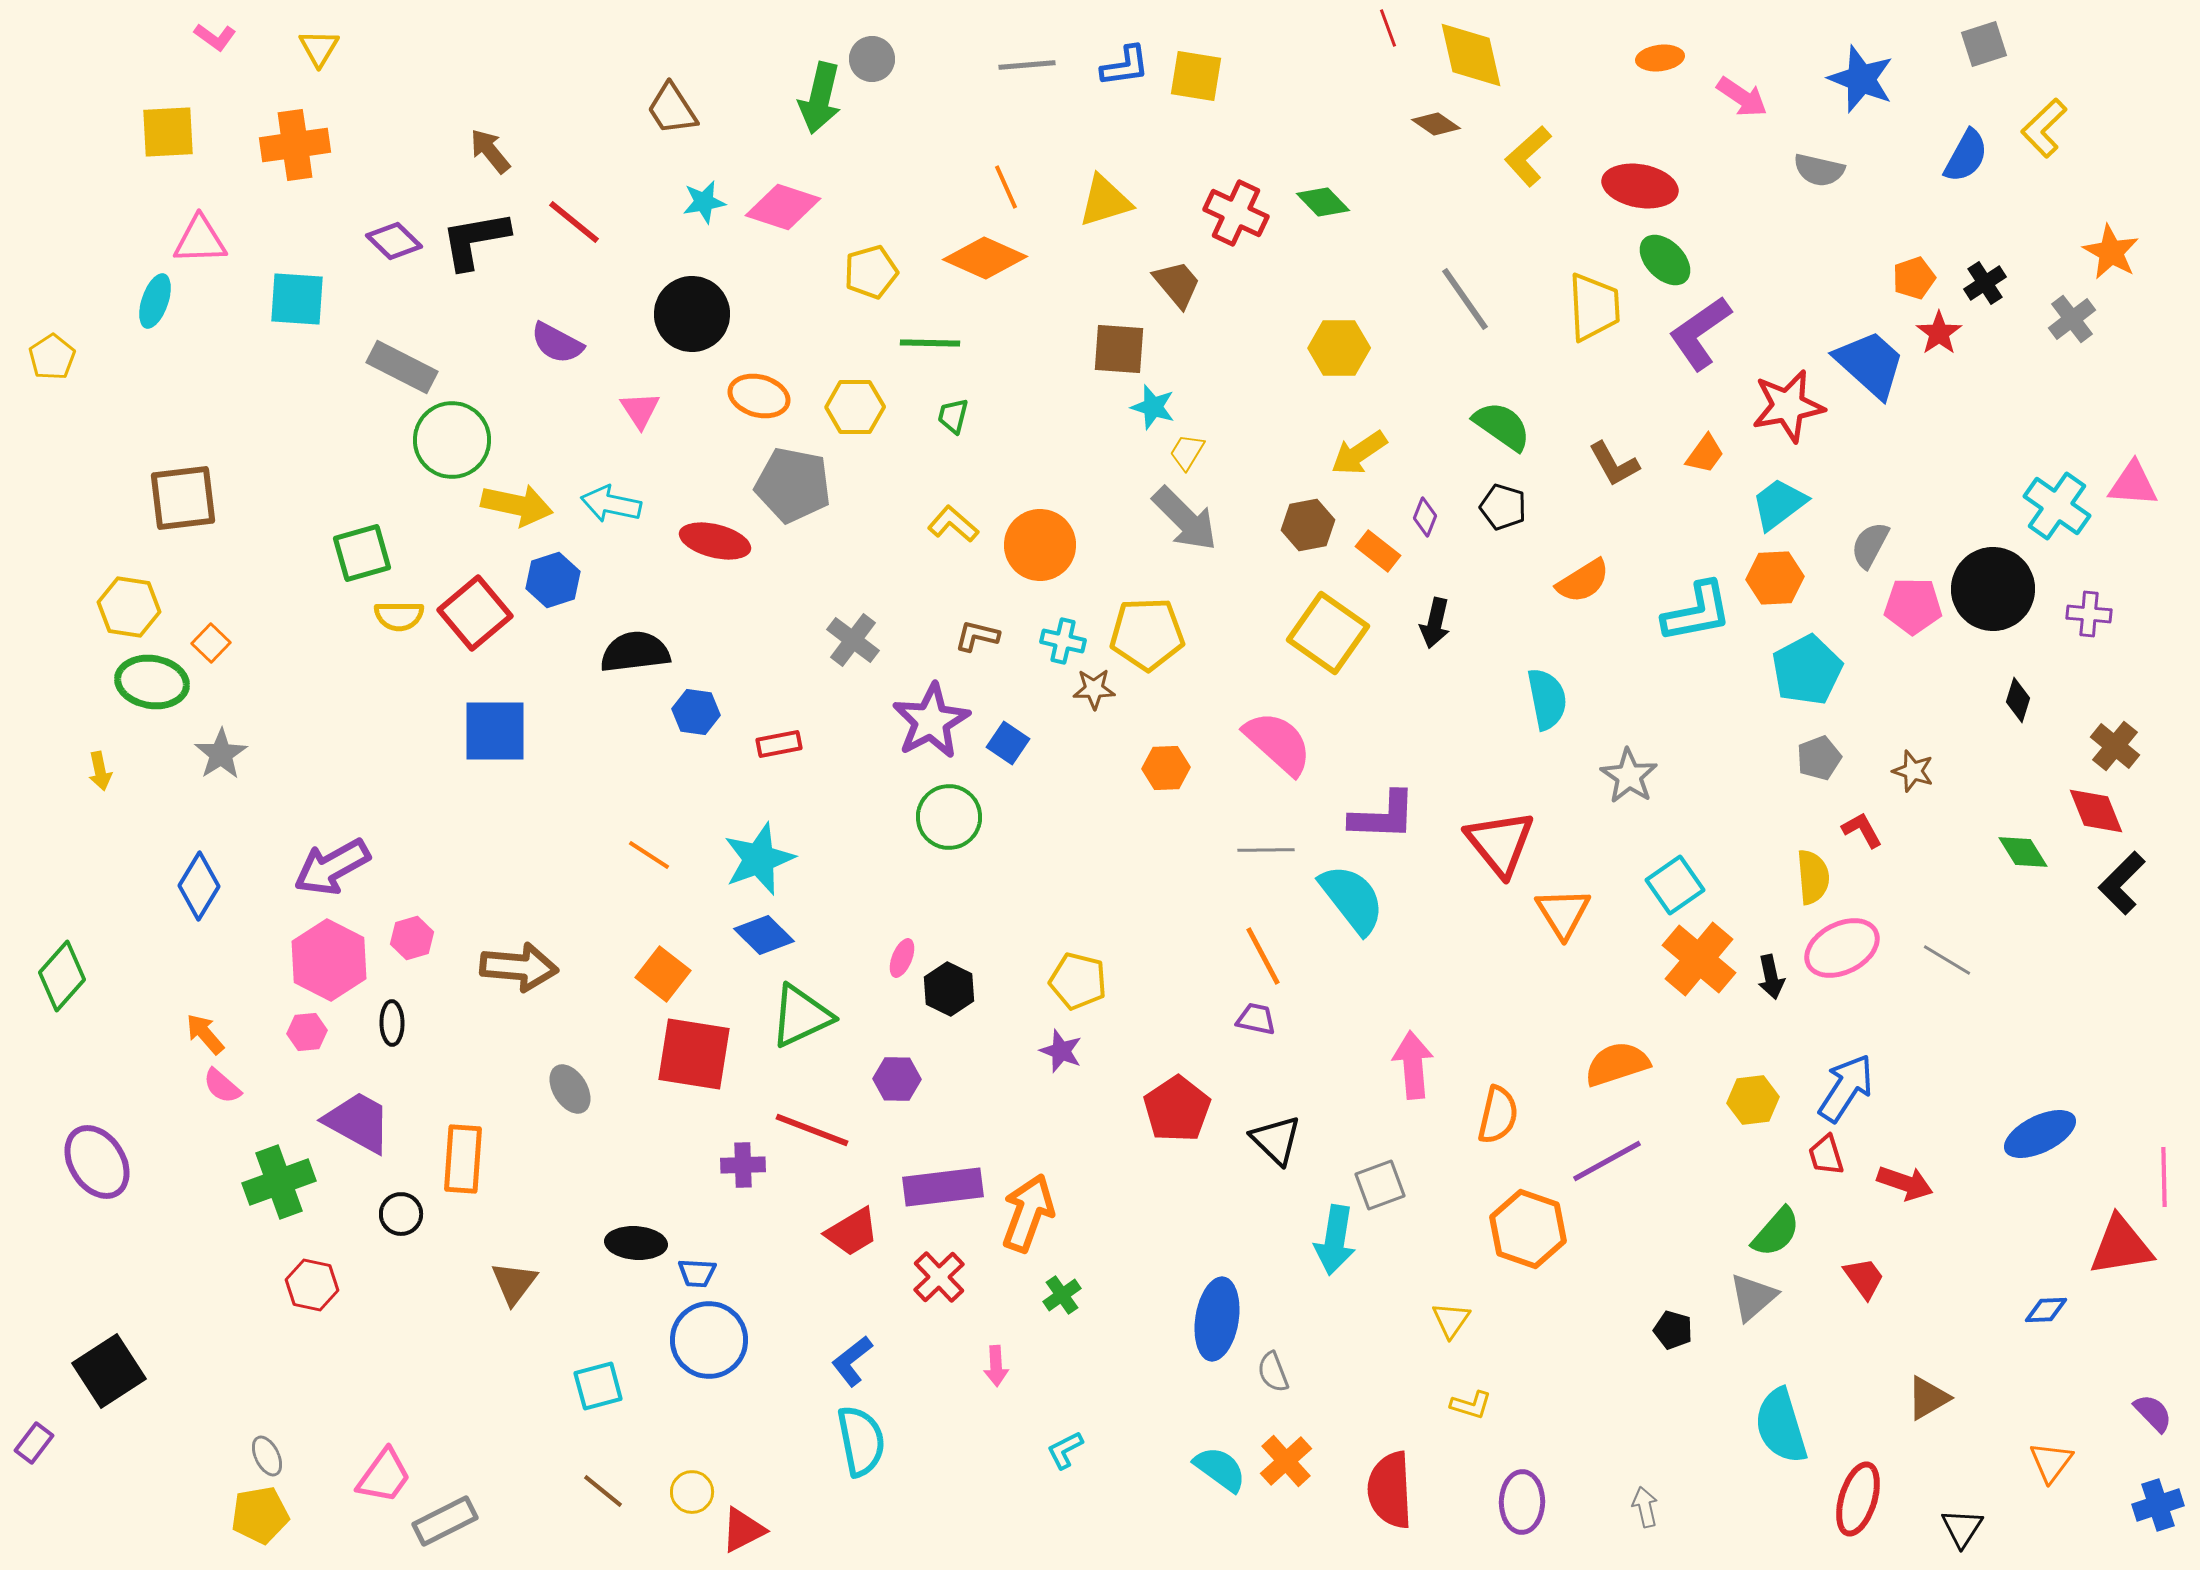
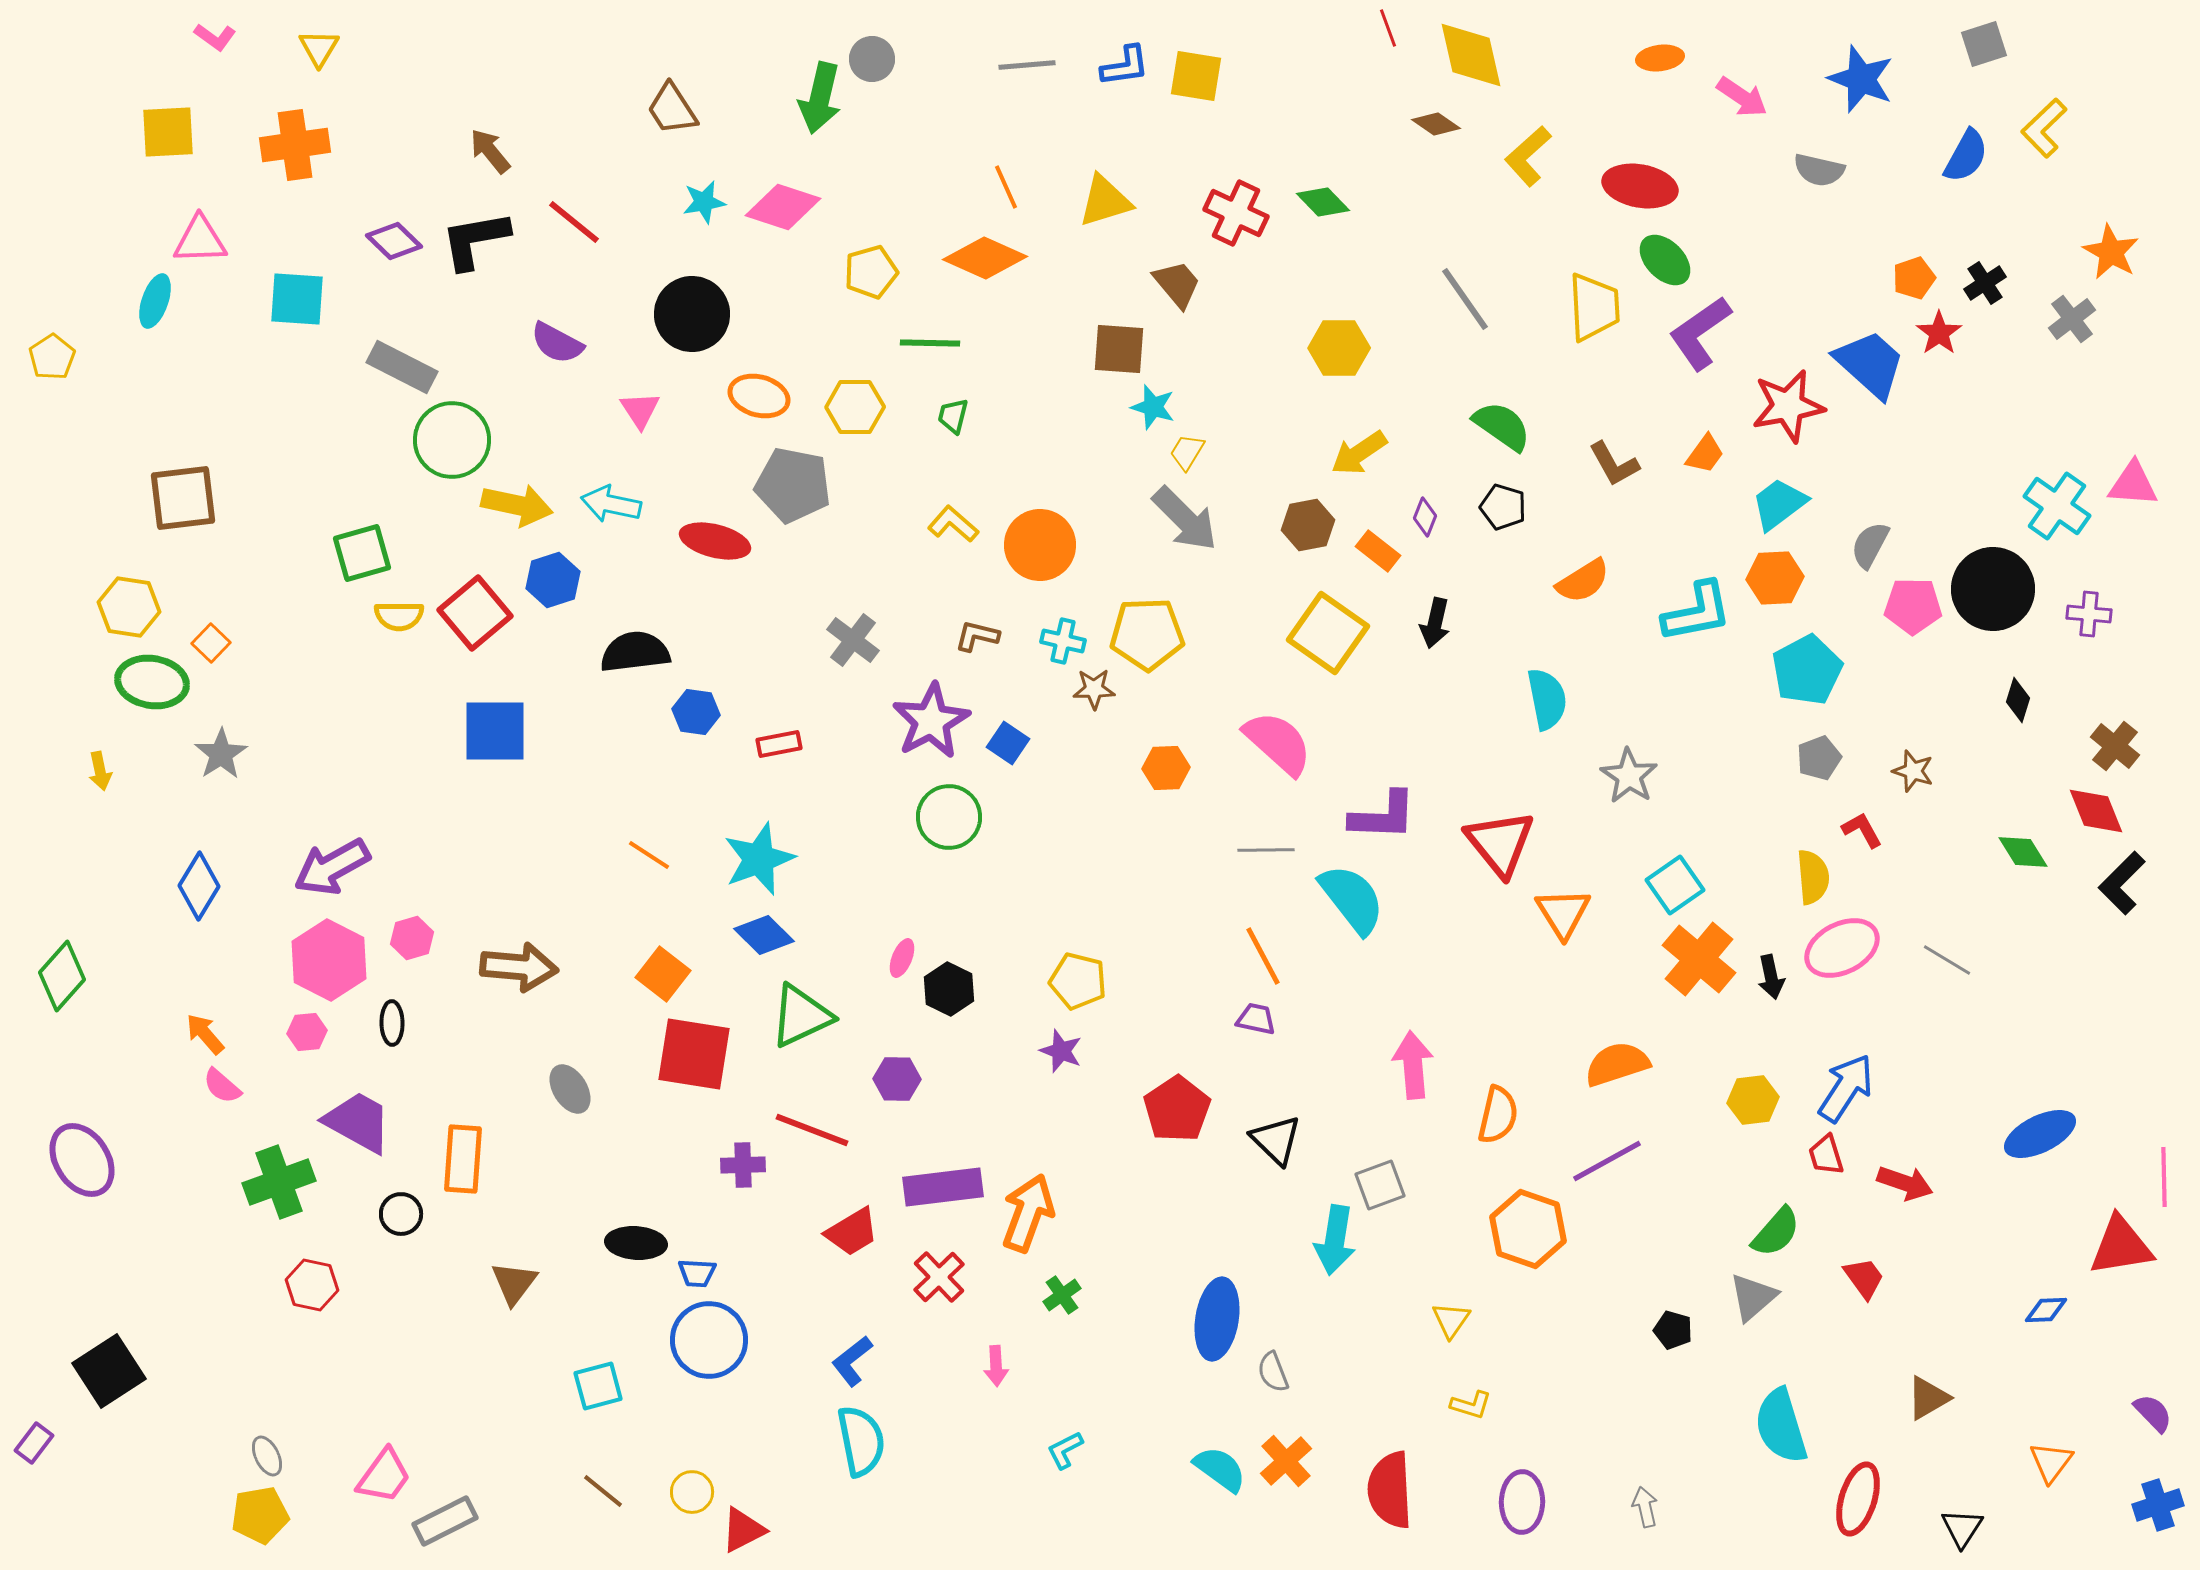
purple ellipse at (97, 1162): moved 15 px left, 2 px up
